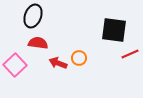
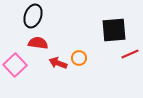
black square: rotated 12 degrees counterclockwise
